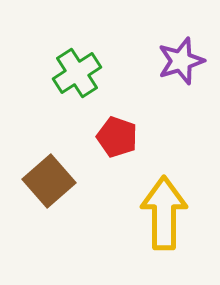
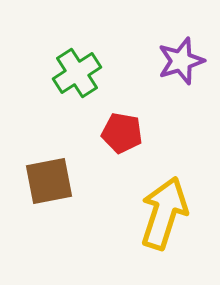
red pentagon: moved 5 px right, 4 px up; rotated 9 degrees counterclockwise
brown square: rotated 30 degrees clockwise
yellow arrow: rotated 18 degrees clockwise
